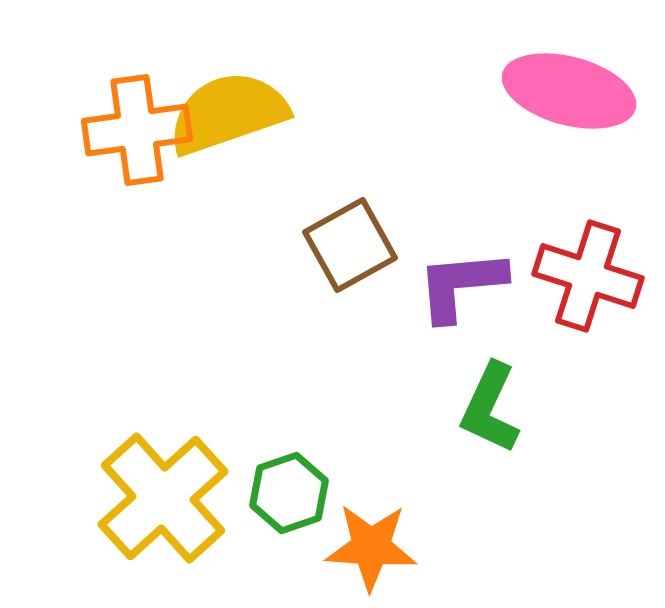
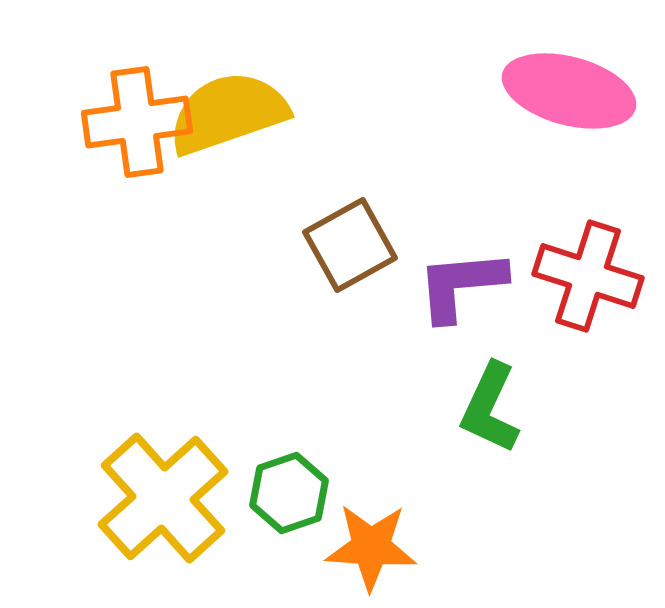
orange cross: moved 8 px up
